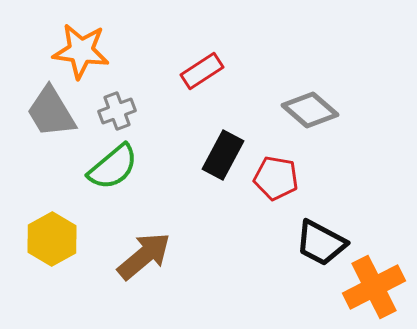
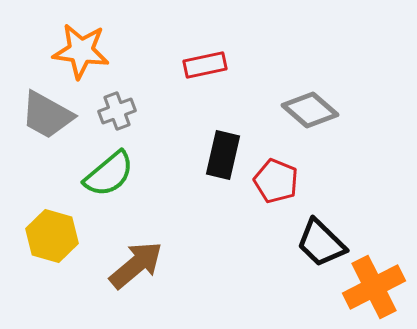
red rectangle: moved 3 px right, 6 px up; rotated 21 degrees clockwise
gray trapezoid: moved 4 px left, 3 px down; rotated 30 degrees counterclockwise
black rectangle: rotated 15 degrees counterclockwise
green semicircle: moved 4 px left, 7 px down
red pentagon: moved 3 px down; rotated 12 degrees clockwise
yellow hexagon: moved 3 px up; rotated 15 degrees counterclockwise
black trapezoid: rotated 16 degrees clockwise
brown arrow: moved 8 px left, 9 px down
